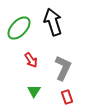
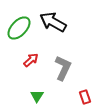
black arrow: rotated 44 degrees counterclockwise
red arrow: rotated 98 degrees counterclockwise
green triangle: moved 3 px right, 5 px down
red rectangle: moved 18 px right
